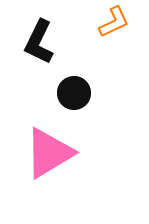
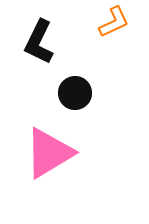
black circle: moved 1 px right
